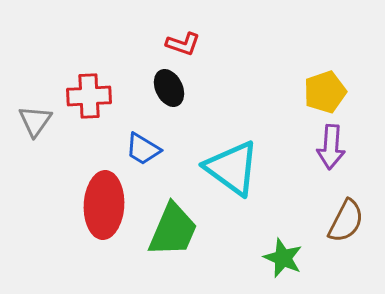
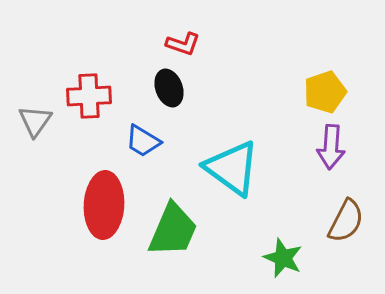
black ellipse: rotated 6 degrees clockwise
blue trapezoid: moved 8 px up
